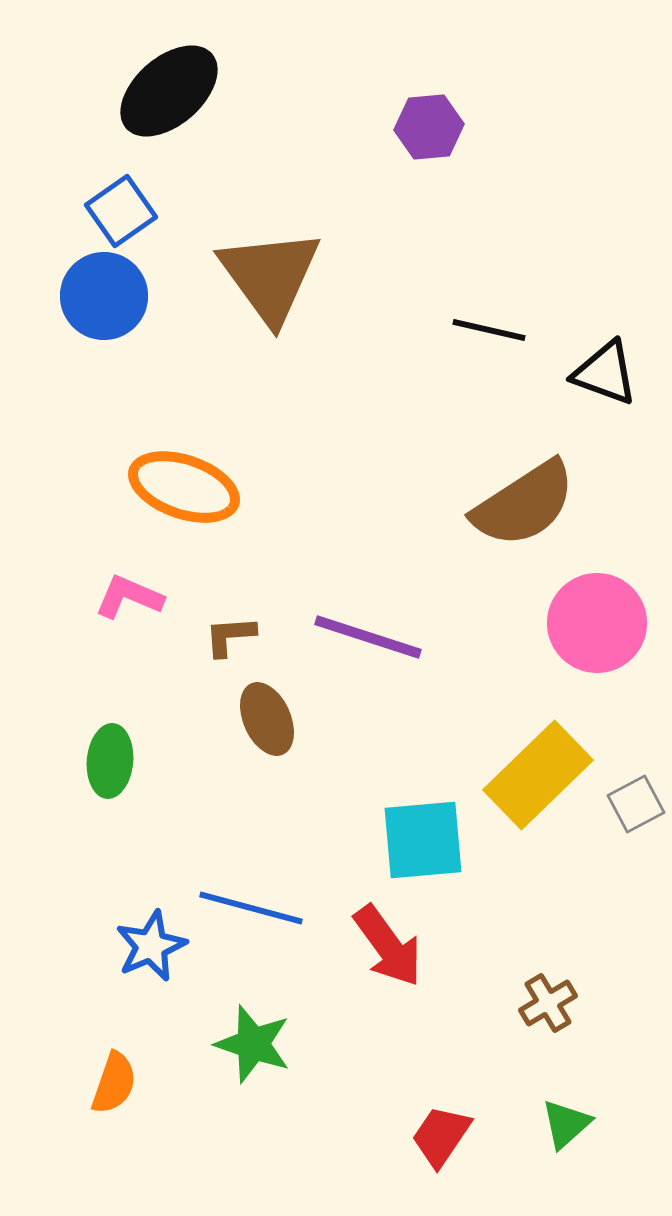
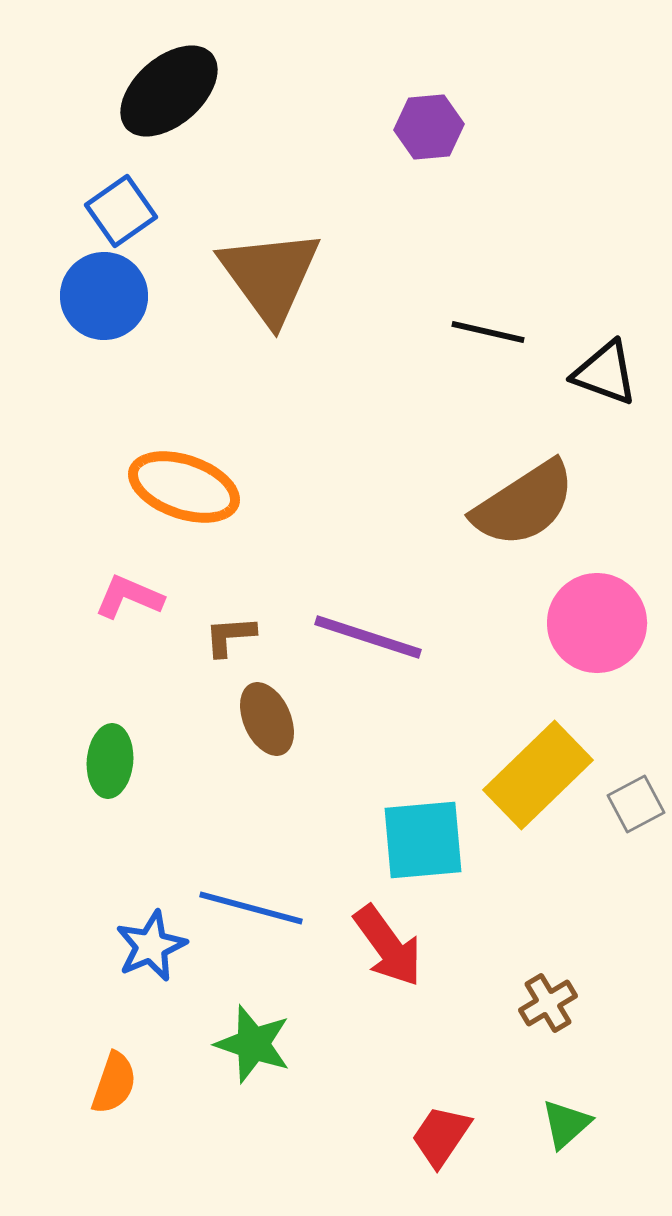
black line: moved 1 px left, 2 px down
